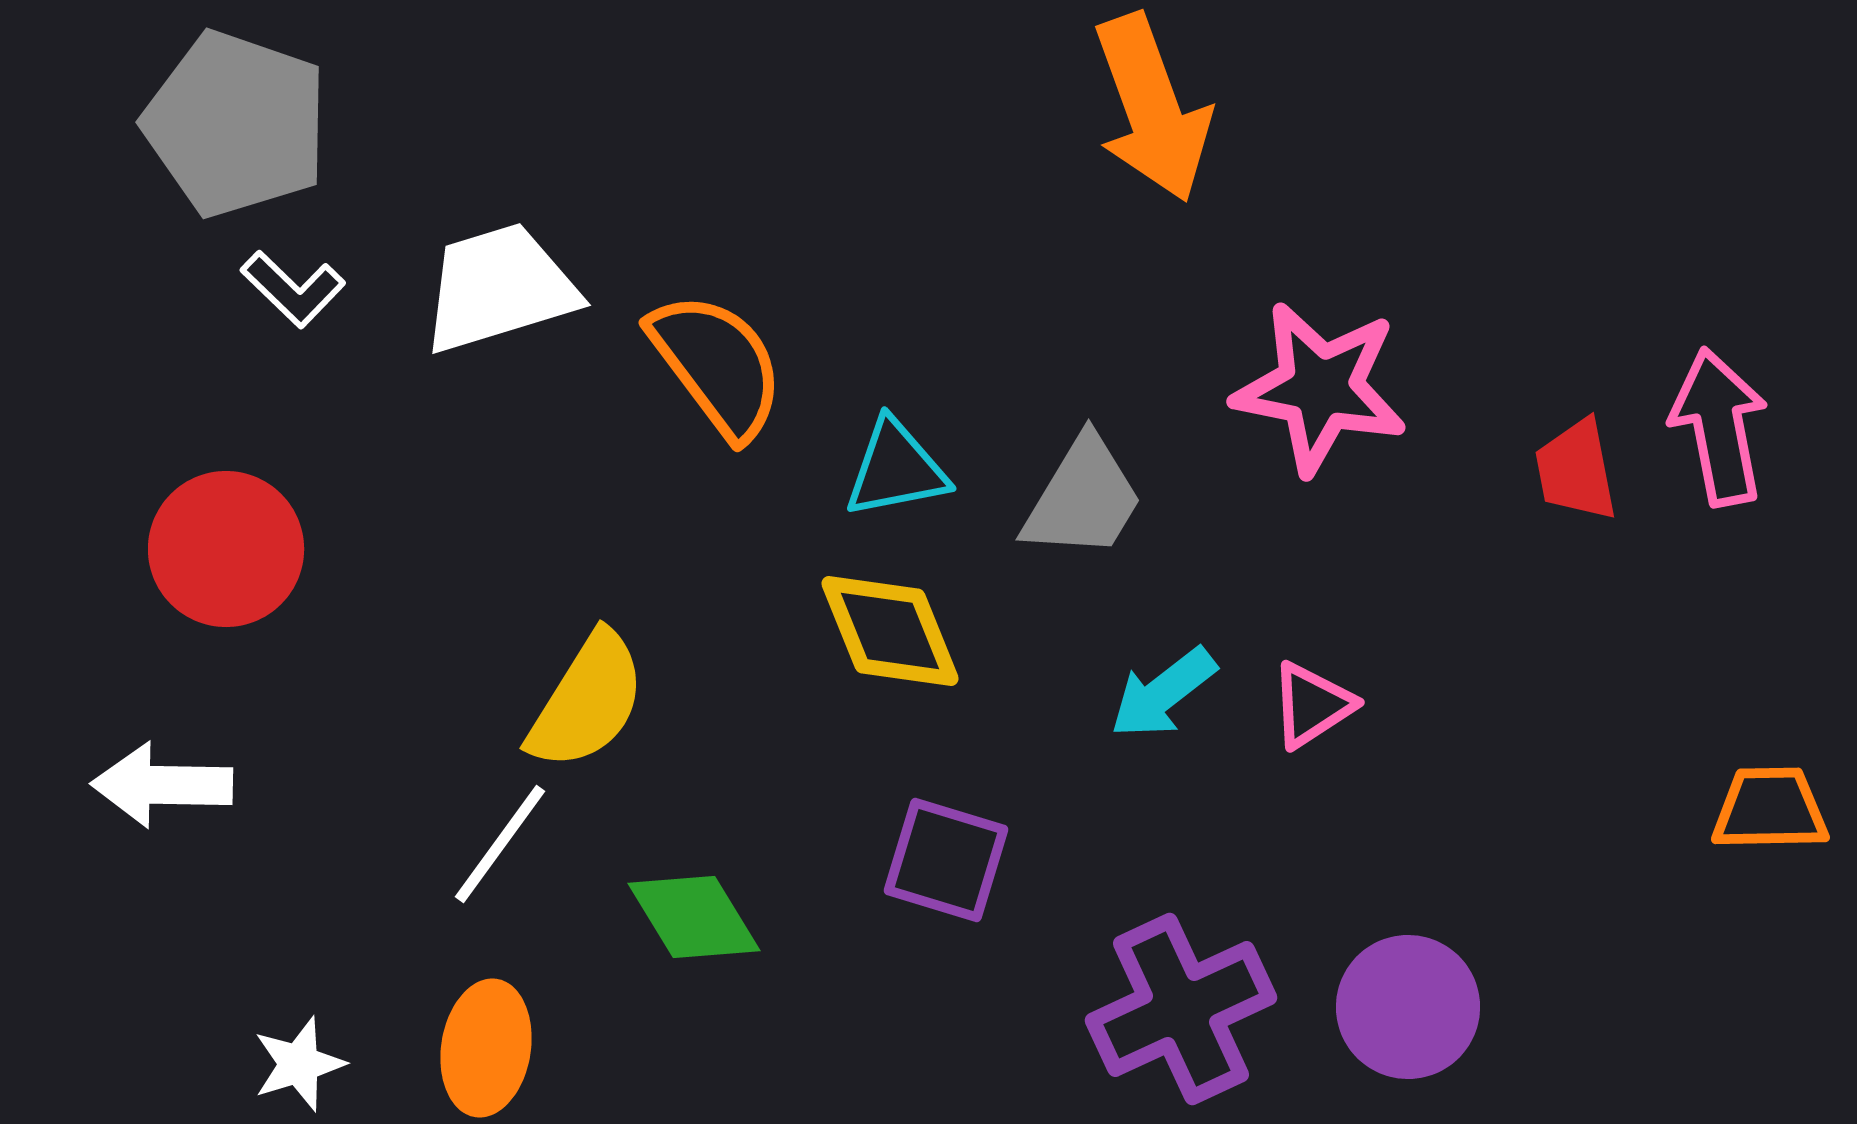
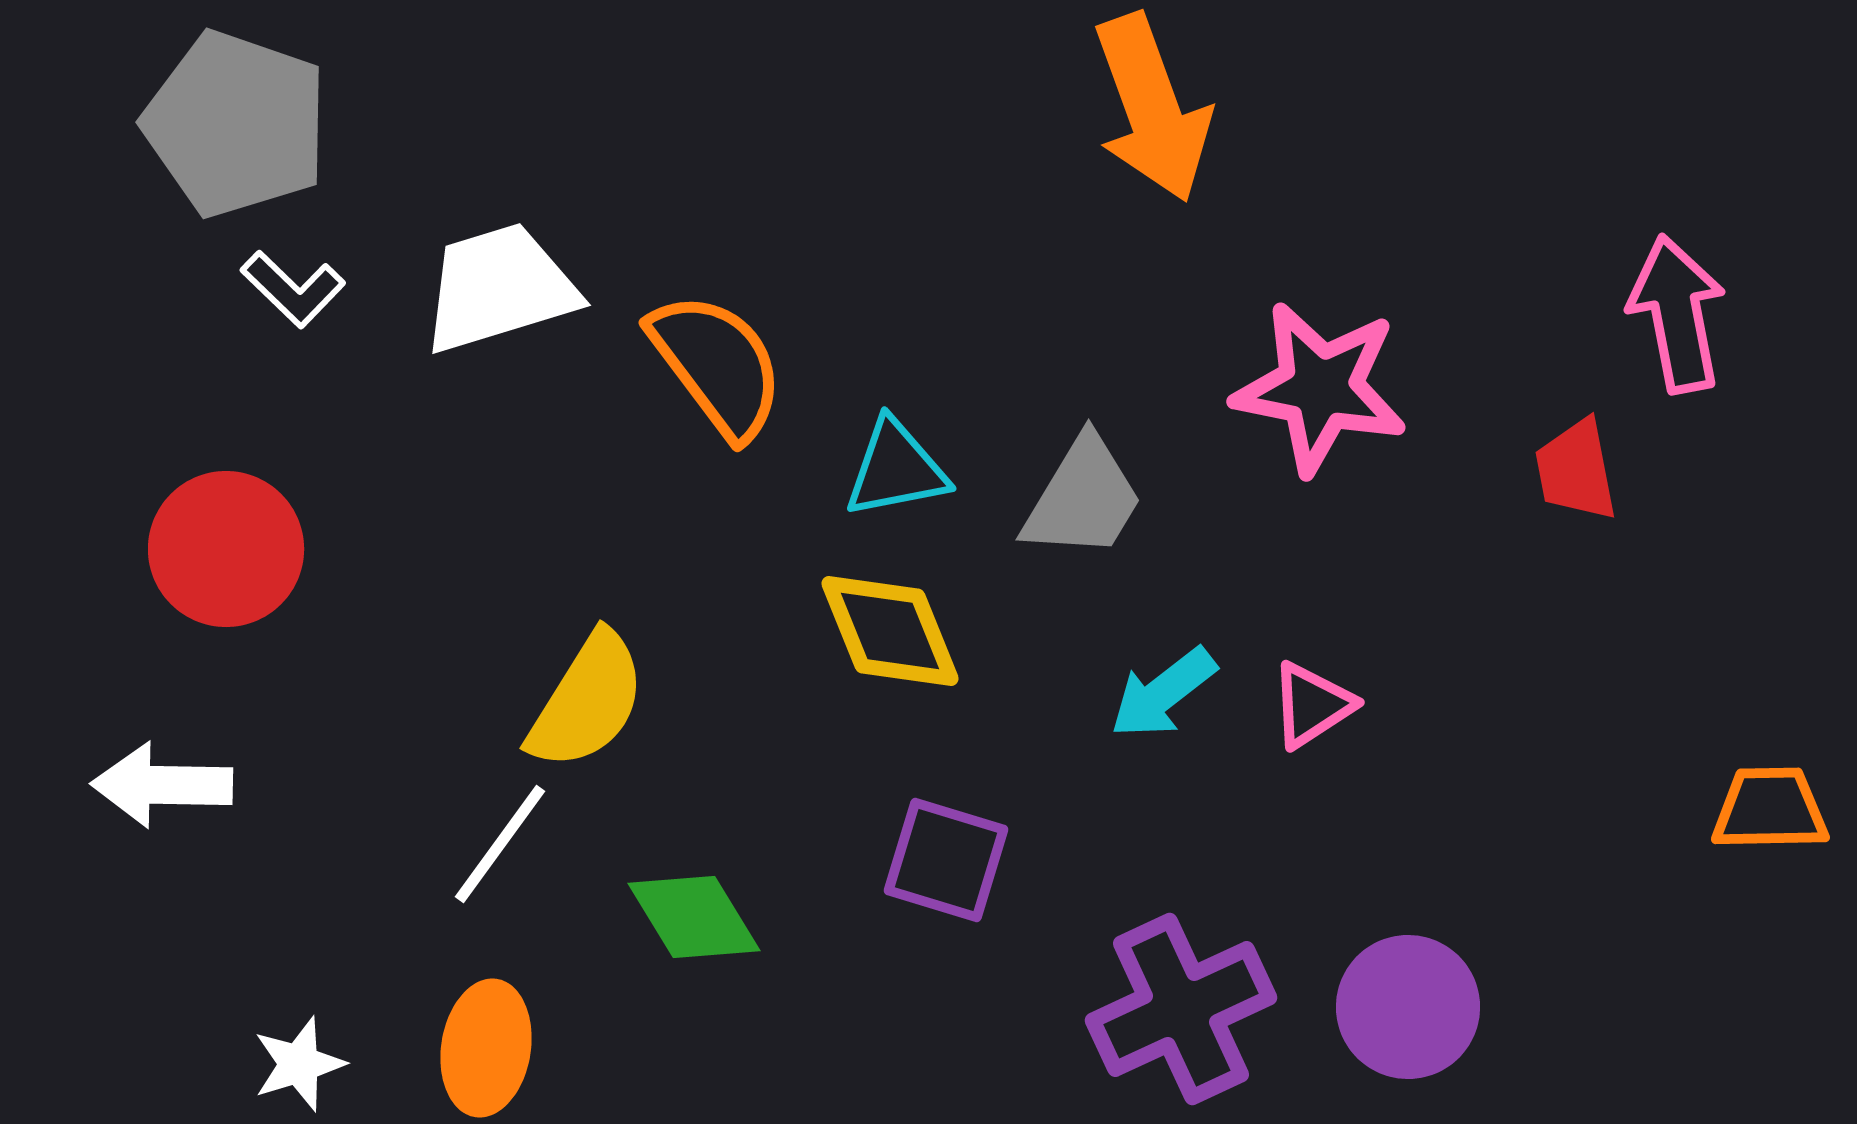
pink arrow: moved 42 px left, 113 px up
